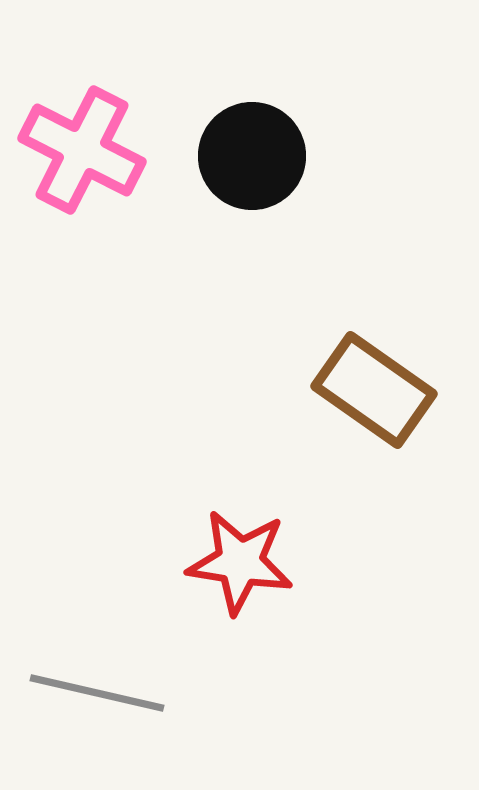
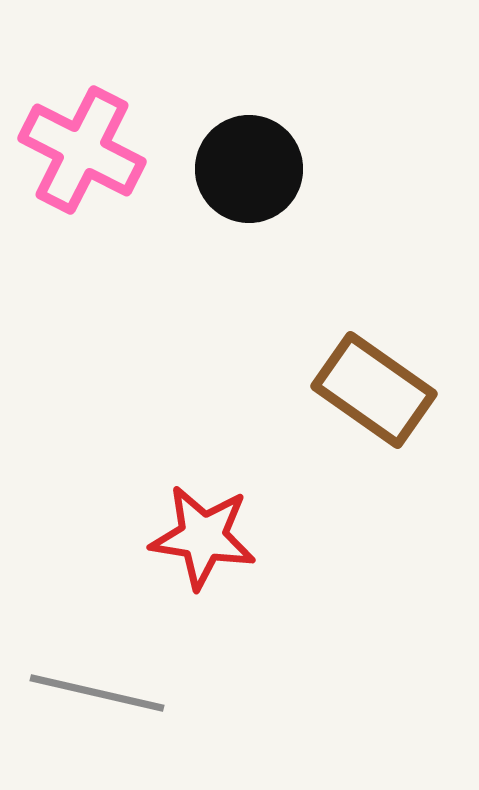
black circle: moved 3 px left, 13 px down
red star: moved 37 px left, 25 px up
